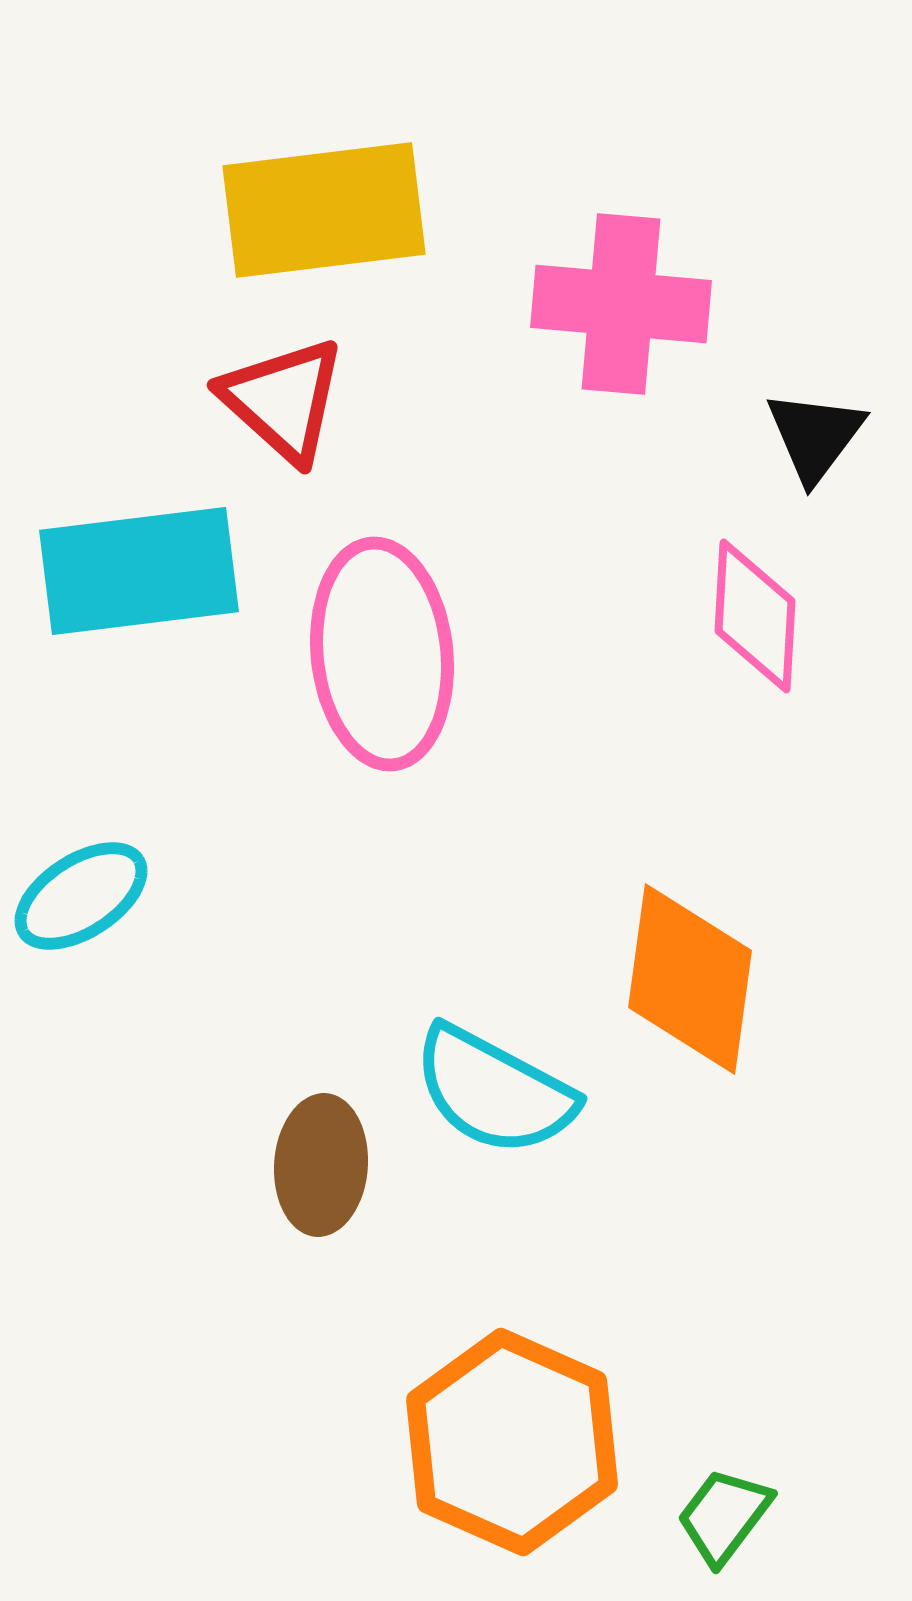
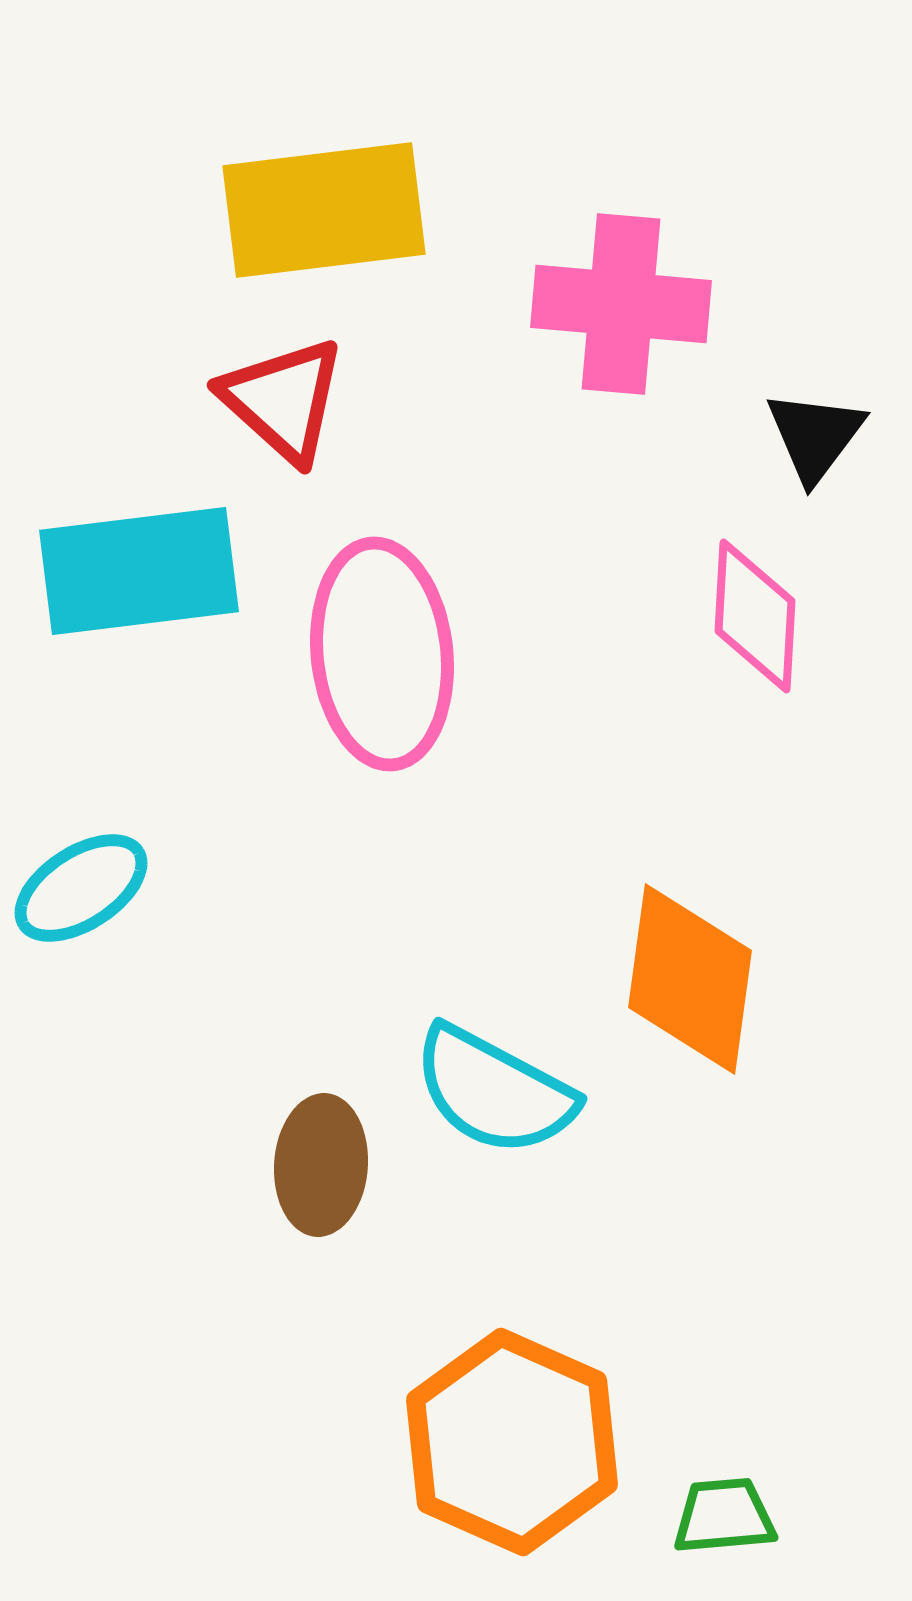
cyan ellipse: moved 8 px up
green trapezoid: rotated 48 degrees clockwise
